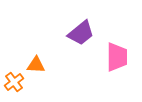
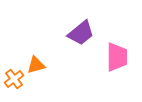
orange triangle: rotated 18 degrees counterclockwise
orange cross: moved 3 px up
